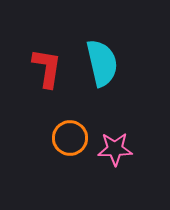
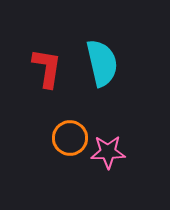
pink star: moved 7 px left, 3 px down
